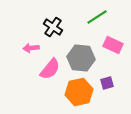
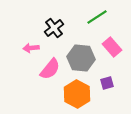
black cross: moved 1 px right, 1 px down; rotated 18 degrees clockwise
pink rectangle: moved 1 px left, 2 px down; rotated 24 degrees clockwise
orange hexagon: moved 2 px left, 2 px down; rotated 20 degrees counterclockwise
